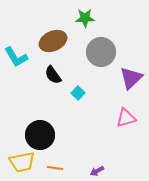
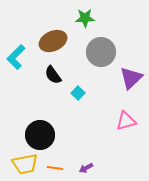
cyan L-shape: rotated 75 degrees clockwise
pink triangle: moved 3 px down
yellow trapezoid: moved 3 px right, 2 px down
purple arrow: moved 11 px left, 3 px up
